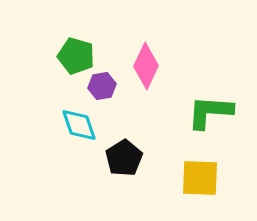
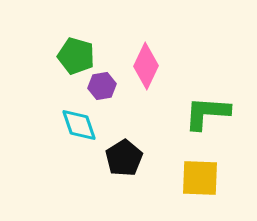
green L-shape: moved 3 px left, 1 px down
